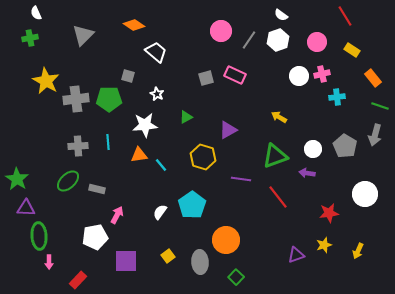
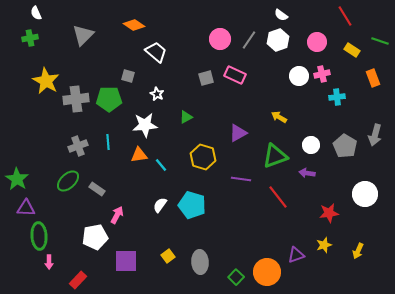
pink circle at (221, 31): moved 1 px left, 8 px down
orange rectangle at (373, 78): rotated 18 degrees clockwise
green line at (380, 106): moved 65 px up
purple triangle at (228, 130): moved 10 px right, 3 px down
gray cross at (78, 146): rotated 18 degrees counterclockwise
white circle at (313, 149): moved 2 px left, 4 px up
gray rectangle at (97, 189): rotated 21 degrees clockwise
cyan pentagon at (192, 205): rotated 20 degrees counterclockwise
white semicircle at (160, 212): moved 7 px up
orange circle at (226, 240): moved 41 px right, 32 px down
